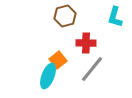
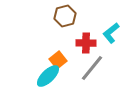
cyan L-shape: moved 4 px left, 16 px down; rotated 35 degrees clockwise
gray line: moved 1 px up
cyan ellipse: rotated 25 degrees clockwise
